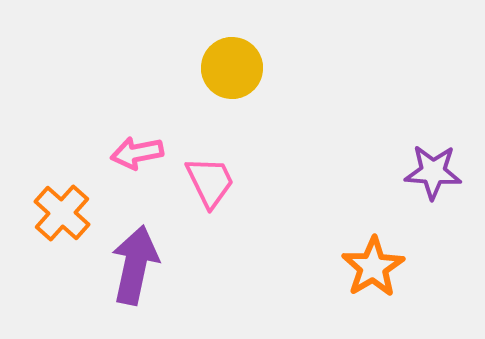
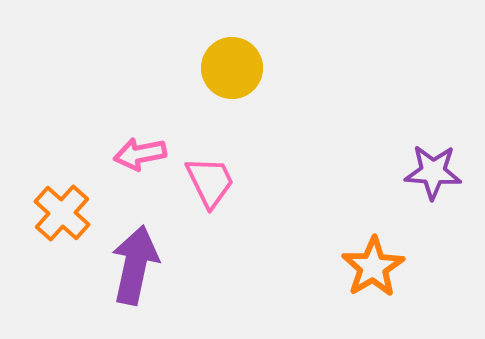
pink arrow: moved 3 px right, 1 px down
